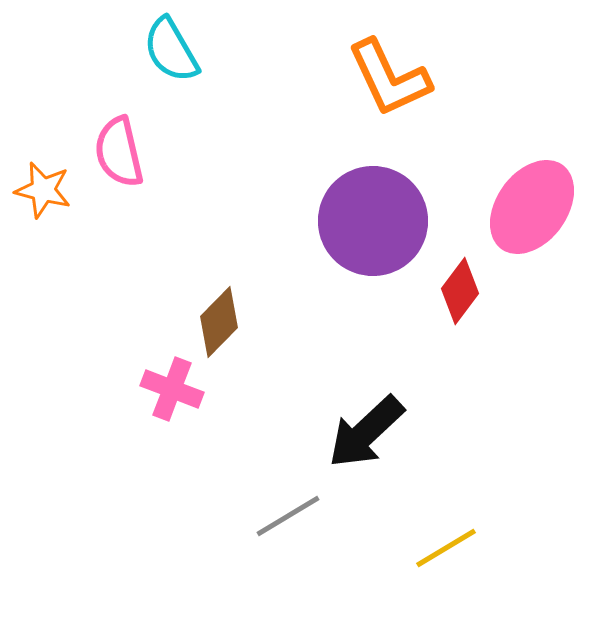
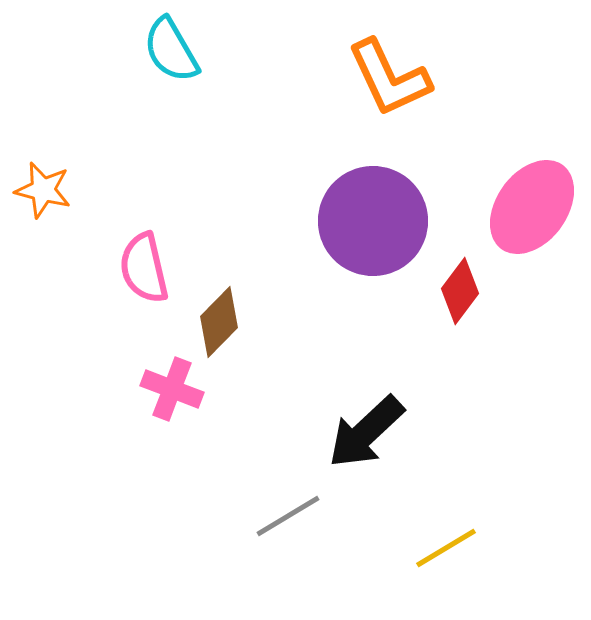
pink semicircle: moved 25 px right, 116 px down
